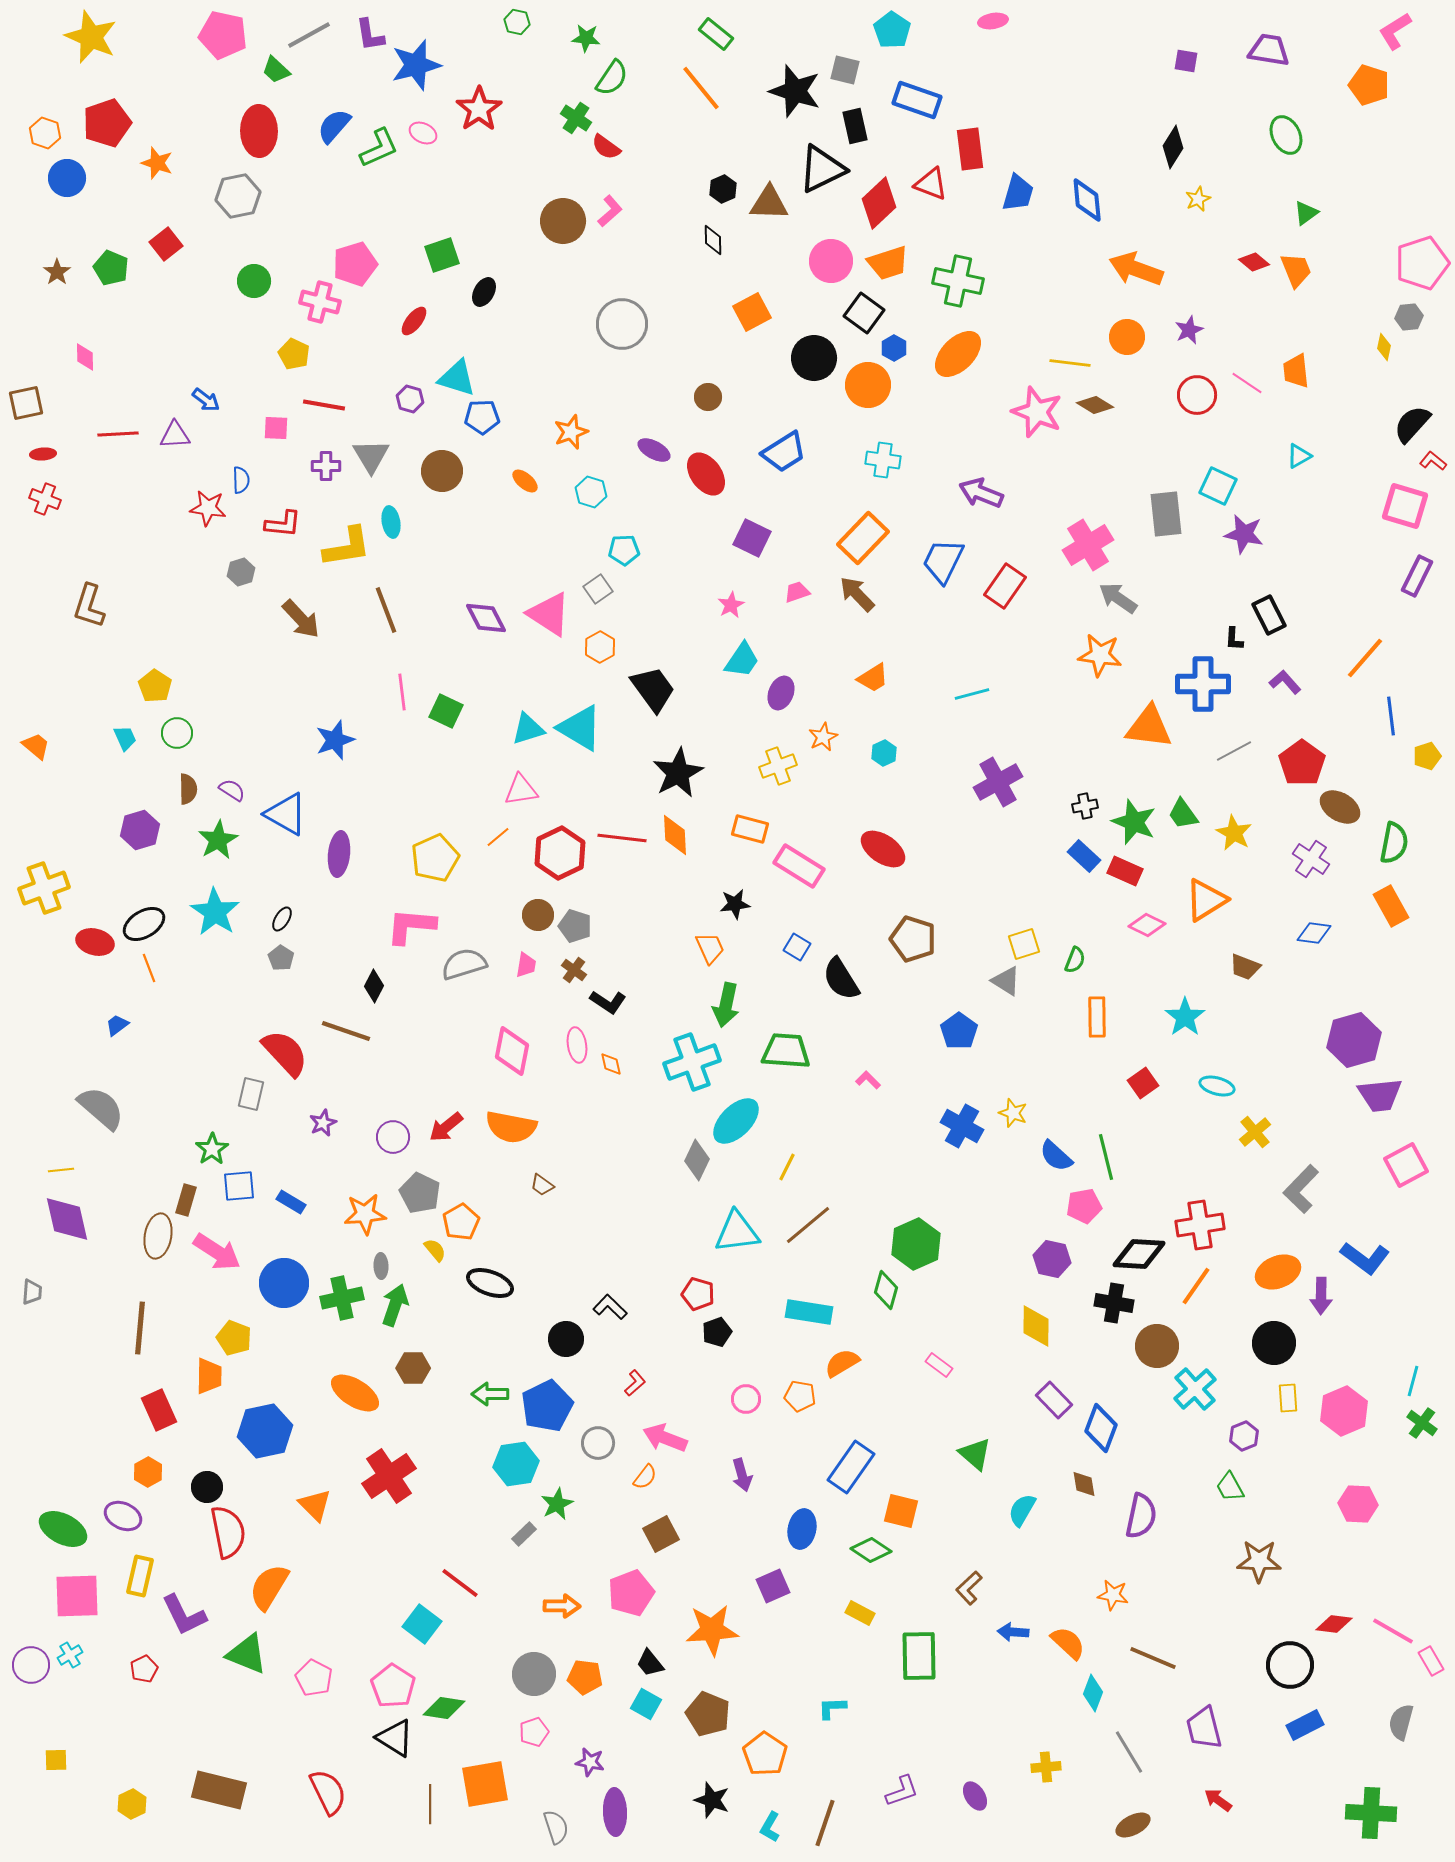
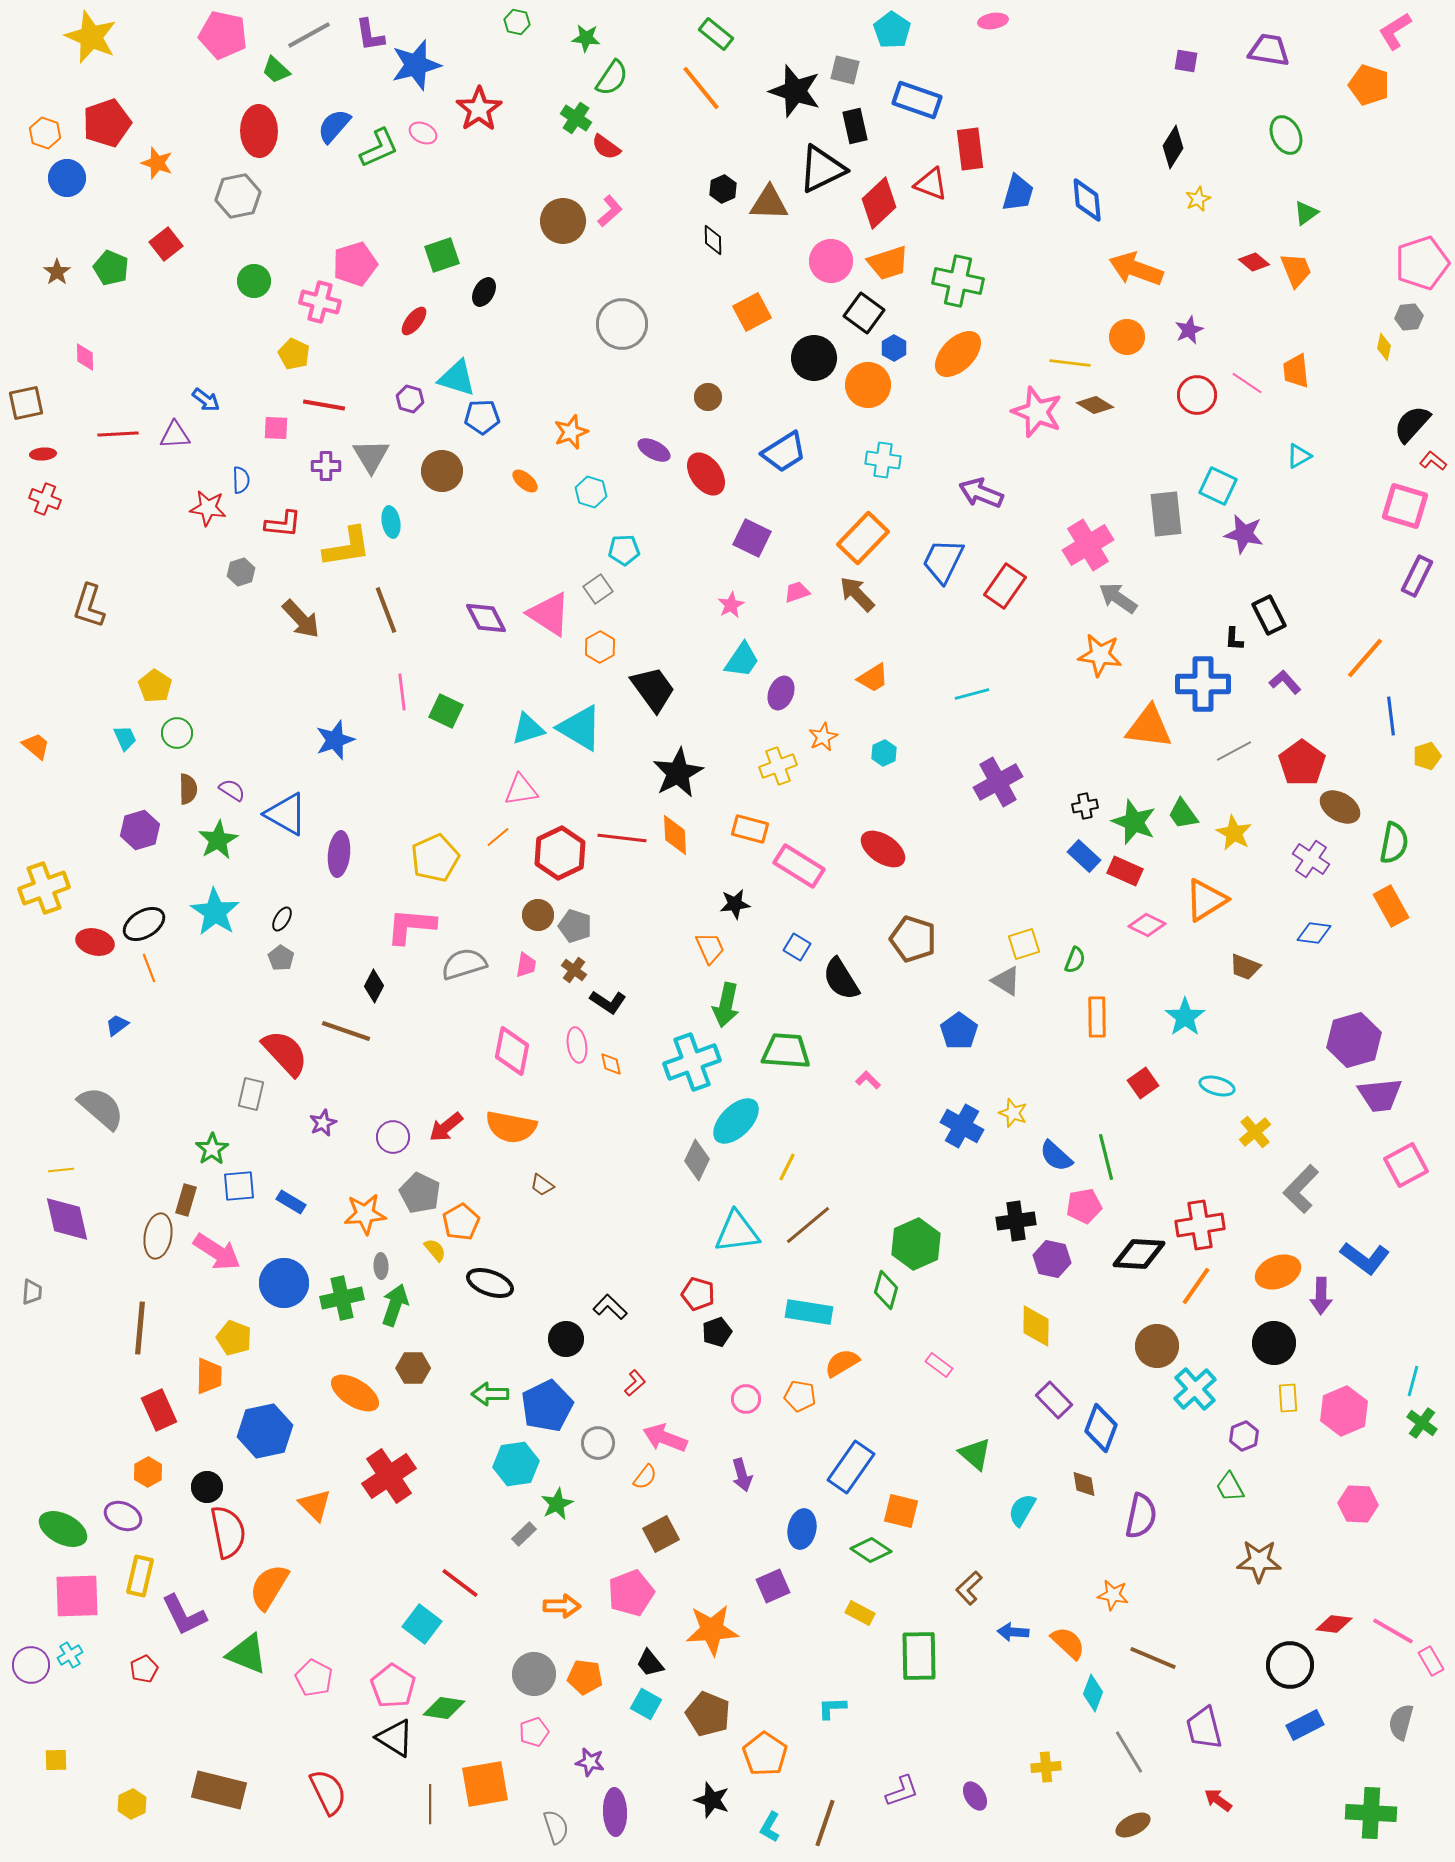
black cross at (1114, 1303): moved 98 px left, 82 px up; rotated 18 degrees counterclockwise
